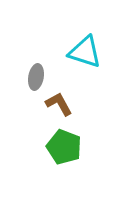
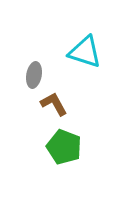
gray ellipse: moved 2 px left, 2 px up
brown L-shape: moved 5 px left
